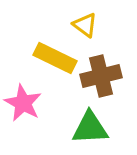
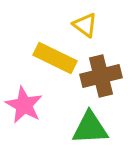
pink star: moved 1 px right, 2 px down
